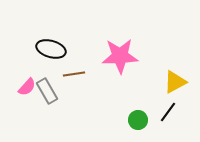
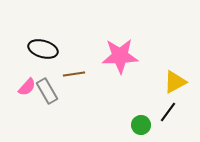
black ellipse: moved 8 px left
green circle: moved 3 px right, 5 px down
